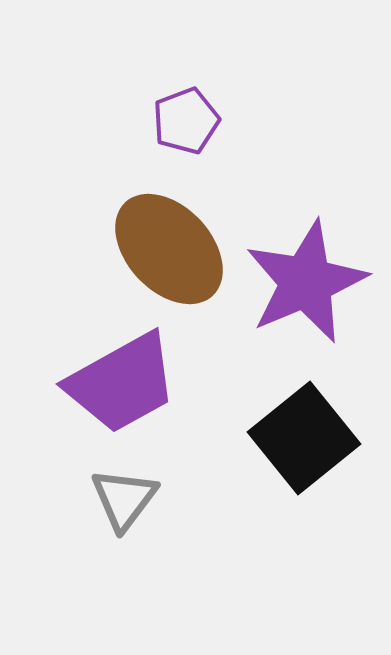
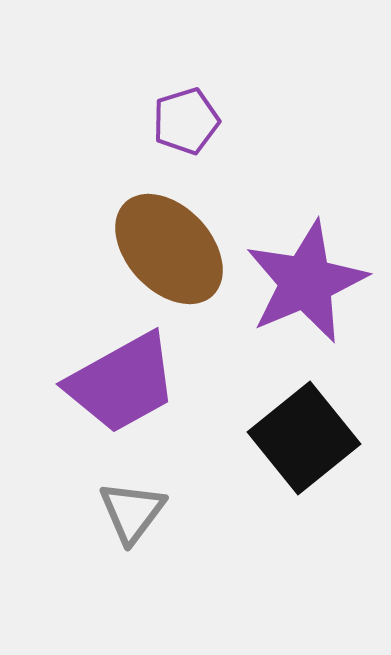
purple pentagon: rotated 4 degrees clockwise
gray triangle: moved 8 px right, 13 px down
